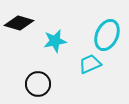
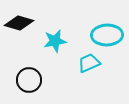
cyan ellipse: rotated 64 degrees clockwise
cyan trapezoid: moved 1 px left, 1 px up
black circle: moved 9 px left, 4 px up
